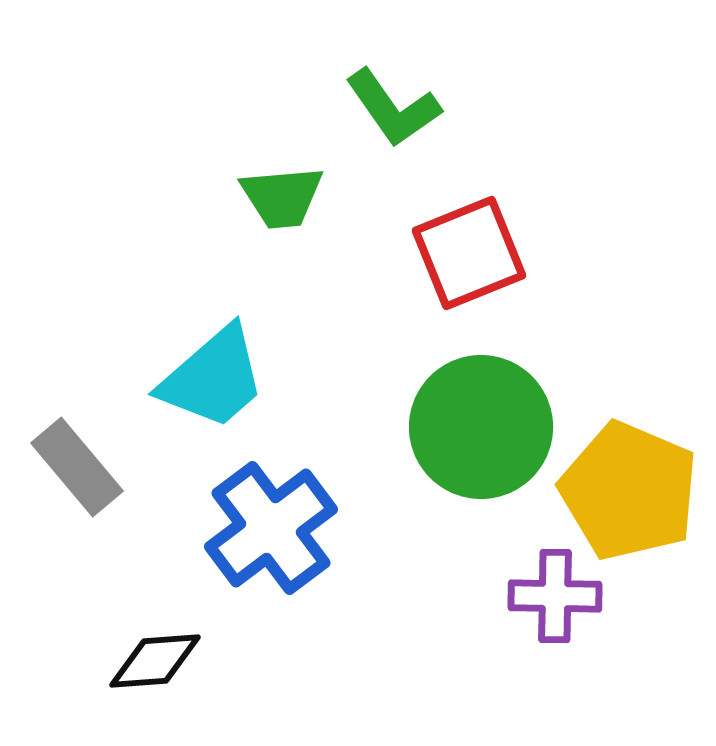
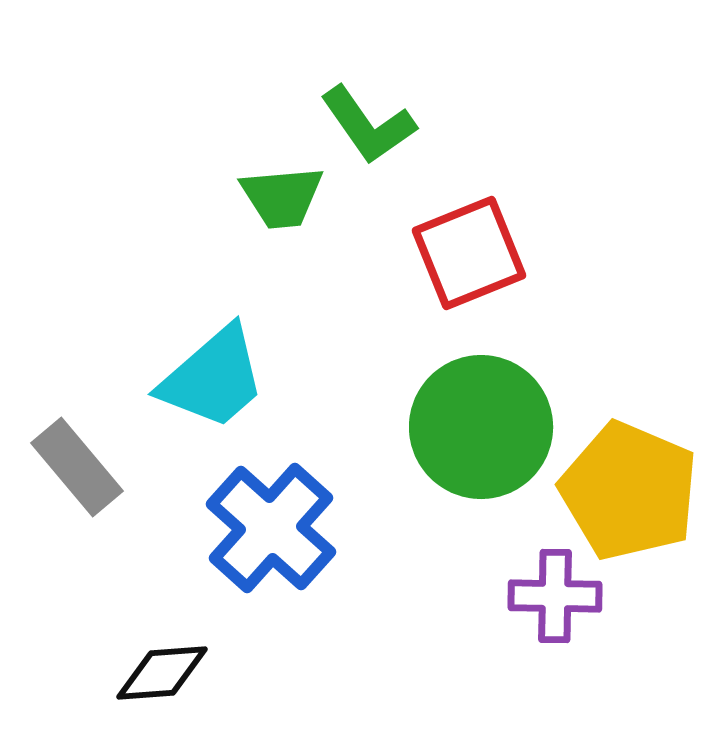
green L-shape: moved 25 px left, 17 px down
blue cross: rotated 11 degrees counterclockwise
black diamond: moved 7 px right, 12 px down
